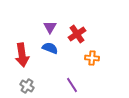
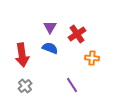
gray cross: moved 2 px left; rotated 16 degrees clockwise
